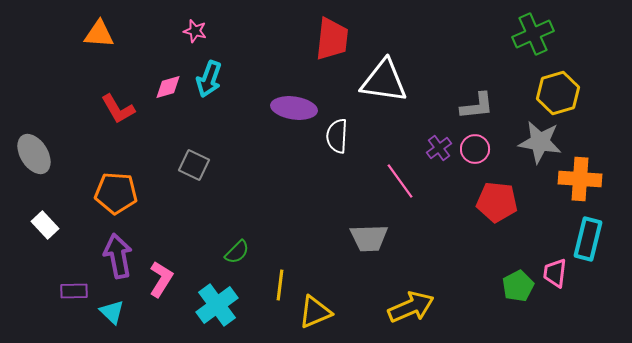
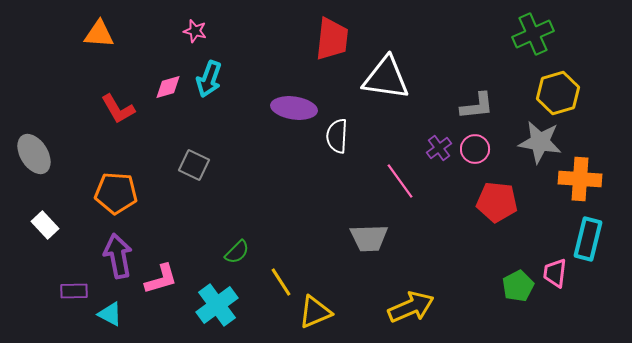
white triangle: moved 2 px right, 3 px up
pink L-shape: rotated 42 degrees clockwise
yellow line: moved 1 px right, 3 px up; rotated 40 degrees counterclockwise
cyan triangle: moved 2 px left, 2 px down; rotated 16 degrees counterclockwise
